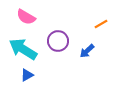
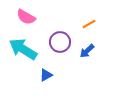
orange line: moved 12 px left
purple circle: moved 2 px right, 1 px down
blue triangle: moved 19 px right
